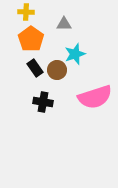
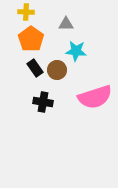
gray triangle: moved 2 px right
cyan star: moved 1 px right, 3 px up; rotated 25 degrees clockwise
